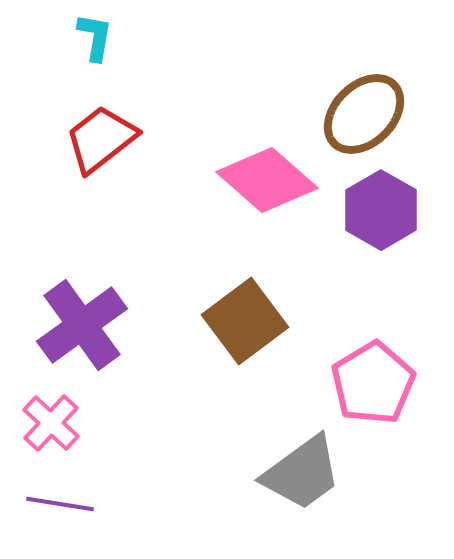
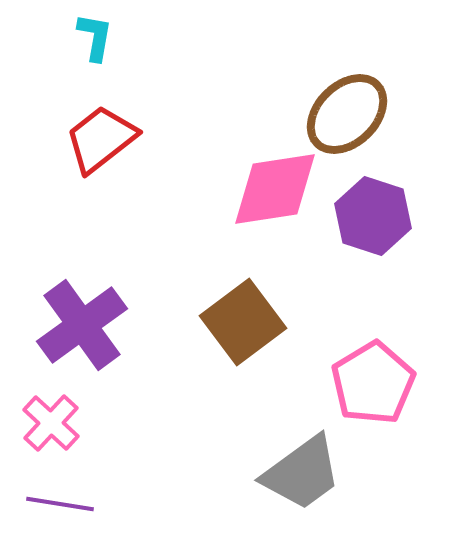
brown ellipse: moved 17 px left
pink diamond: moved 8 px right, 9 px down; rotated 50 degrees counterclockwise
purple hexagon: moved 8 px left, 6 px down; rotated 12 degrees counterclockwise
brown square: moved 2 px left, 1 px down
